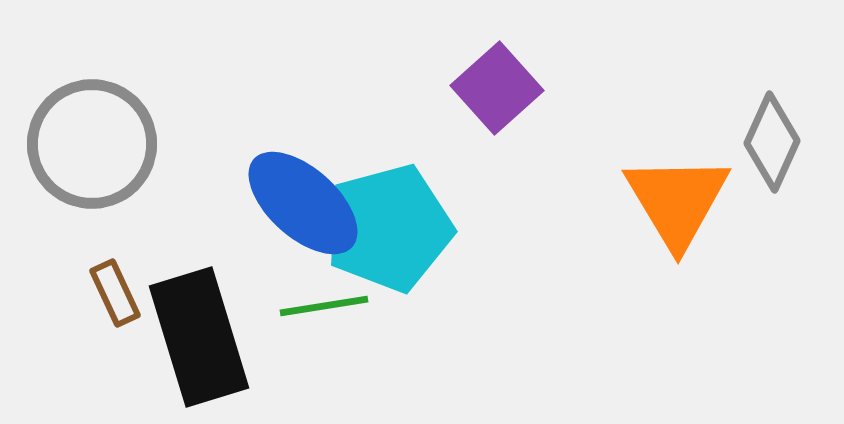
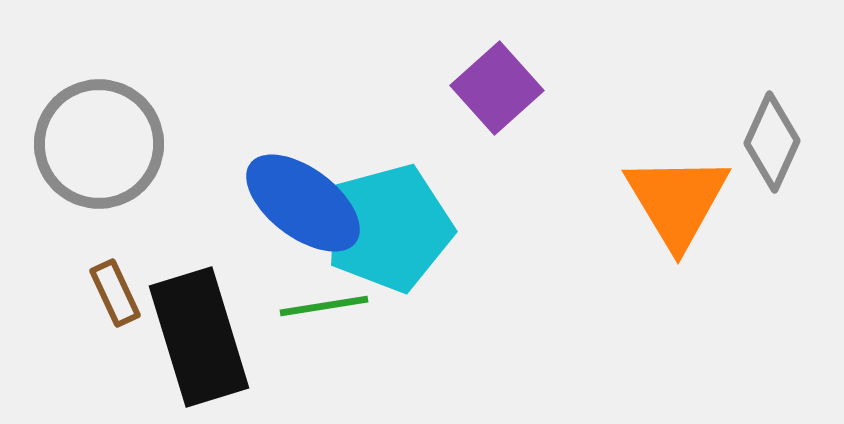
gray circle: moved 7 px right
blue ellipse: rotated 5 degrees counterclockwise
